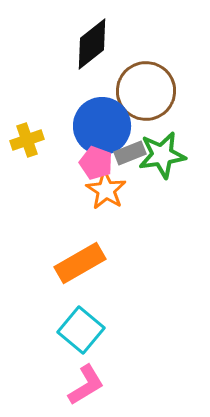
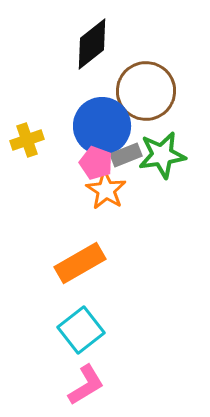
gray rectangle: moved 4 px left, 2 px down
cyan square: rotated 12 degrees clockwise
